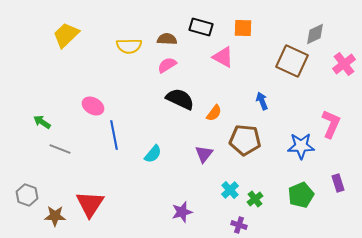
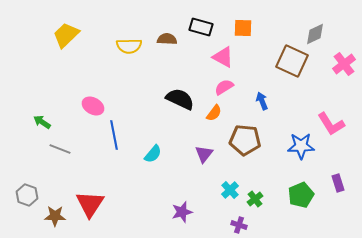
pink semicircle: moved 57 px right, 22 px down
pink L-shape: rotated 124 degrees clockwise
